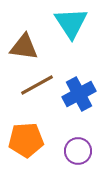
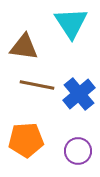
brown line: rotated 40 degrees clockwise
blue cross: rotated 12 degrees counterclockwise
